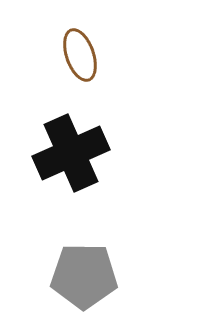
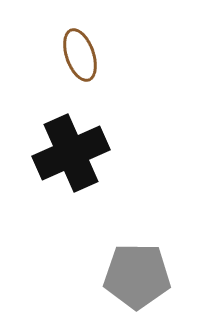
gray pentagon: moved 53 px right
